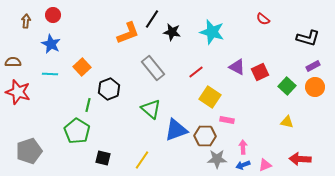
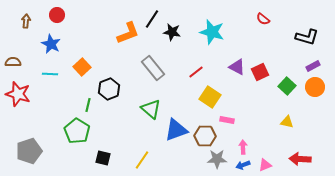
red circle: moved 4 px right
black L-shape: moved 1 px left, 1 px up
red star: moved 2 px down
